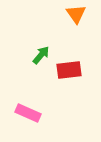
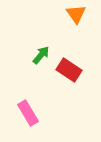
red rectangle: rotated 40 degrees clockwise
pink rectangle: rotated 35 degrees clockwise
